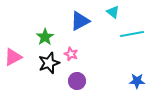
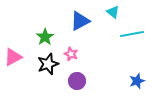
black star: moved 1 px left, 1 px down
blue star: rotated 21 degrees counterclockwise
